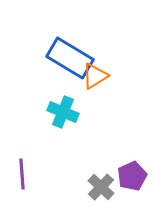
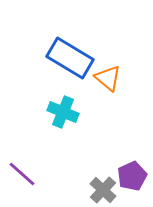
orange triangle: moved 13 px right, 2 px down; rotated 48 degrees counterclockwise
purple line: rotated 44 degrees counterclockwise
gray cross: moved 2 px right, 3 px down
